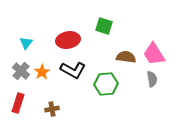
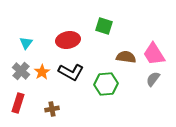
black L-shape: moved 2 px left, 2 px down
gray semicircle: moved 1 px right; rotated 133 degrees counterclockwise
